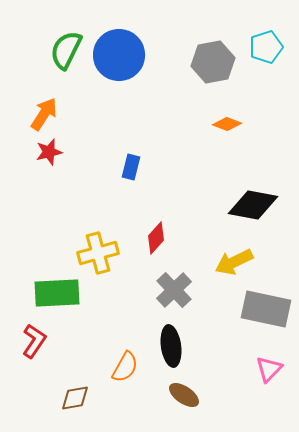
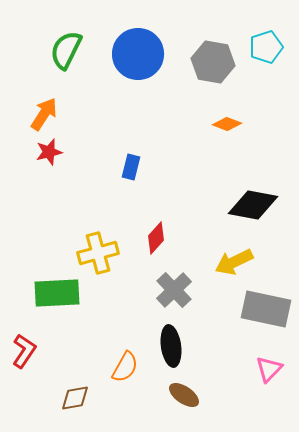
blue circle: moved 19 px right, 1 px up
gray hexagon: rotated 21 degrees clockwise
red L-shape: moved 10 px left, 10 px down
